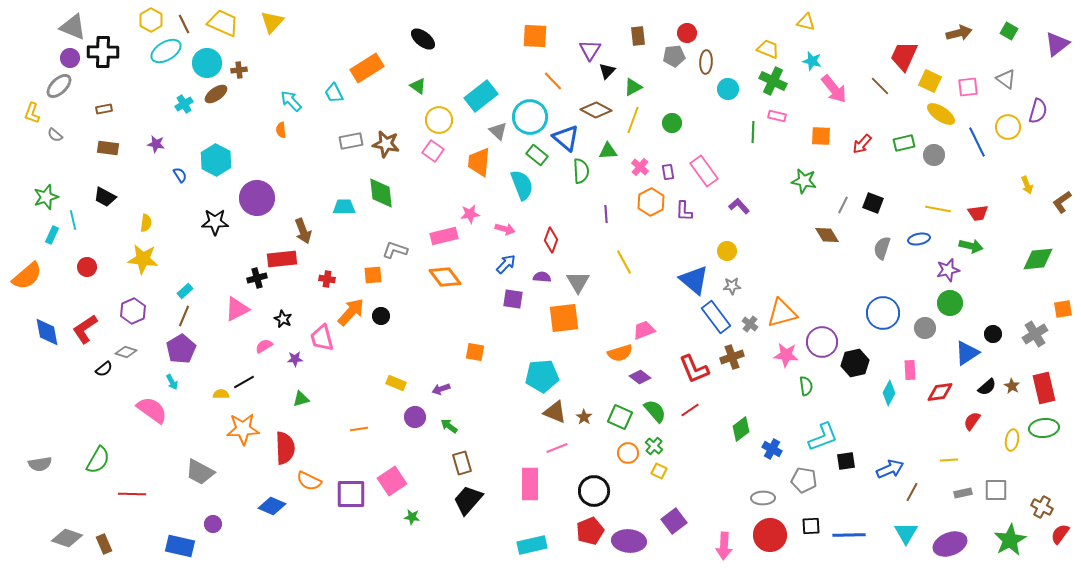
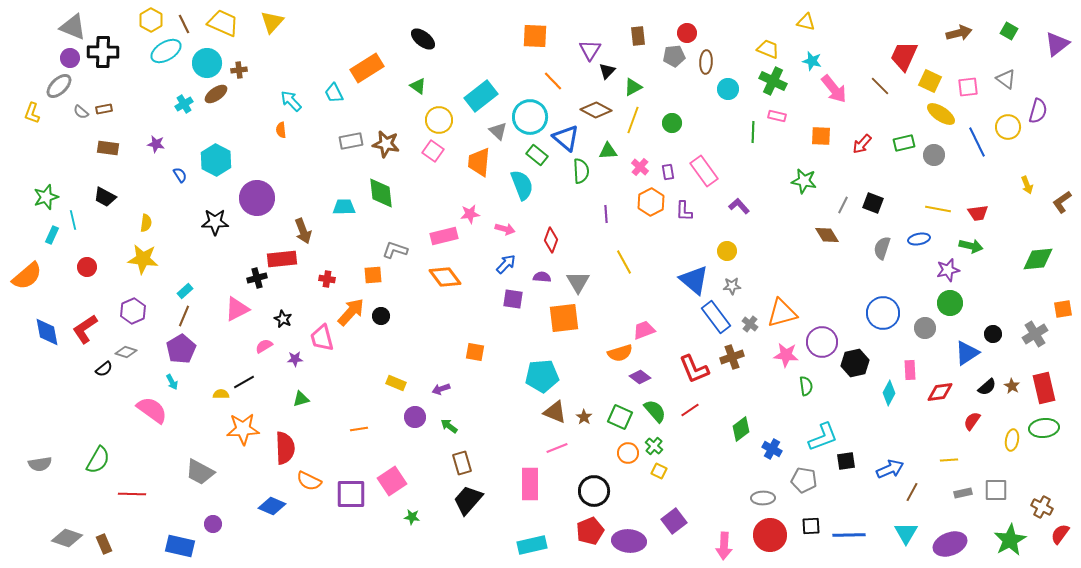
gray semicircle at (55, 135): moved 26 px right, 23 px up
